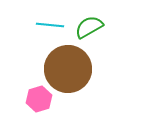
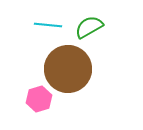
cyan line: moved 2 px left
